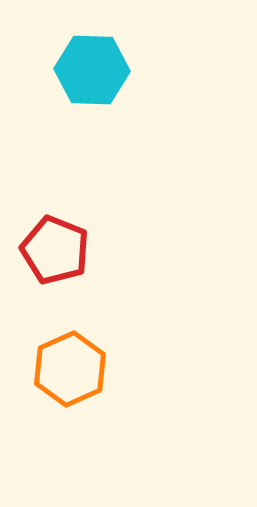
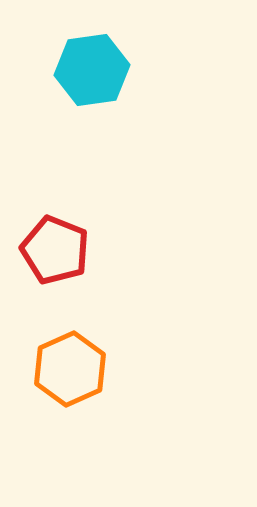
cyan hexagon: rotated 10 degrees counterclockwise
